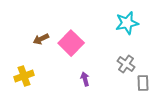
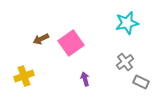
pink square: rotated 10 degrees clockwise
gray cross: moved 1 px left, 2 px up; rotated 18 degrees clockwise
gray rectangle: moved 2 px left, 1 px up; rotated 63 degrees counterclockwise
